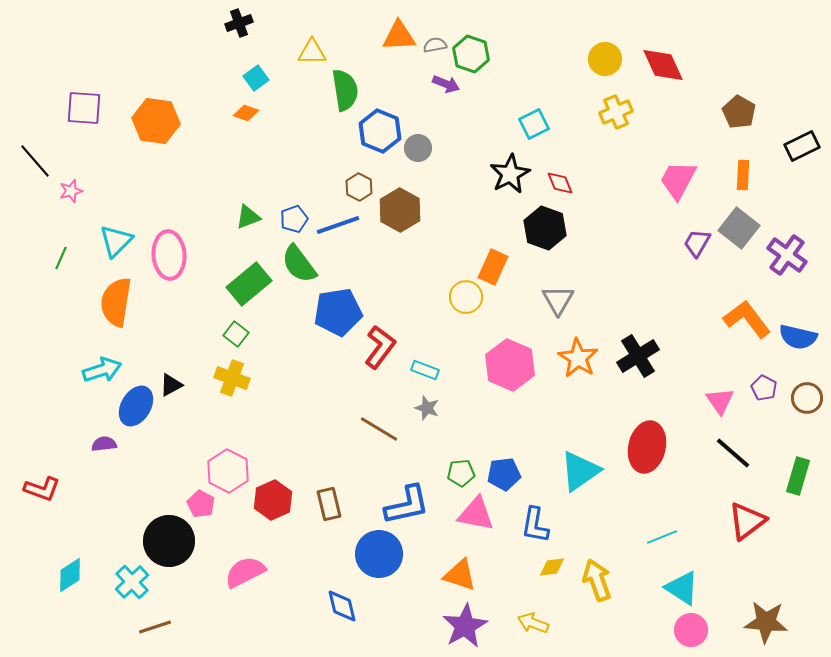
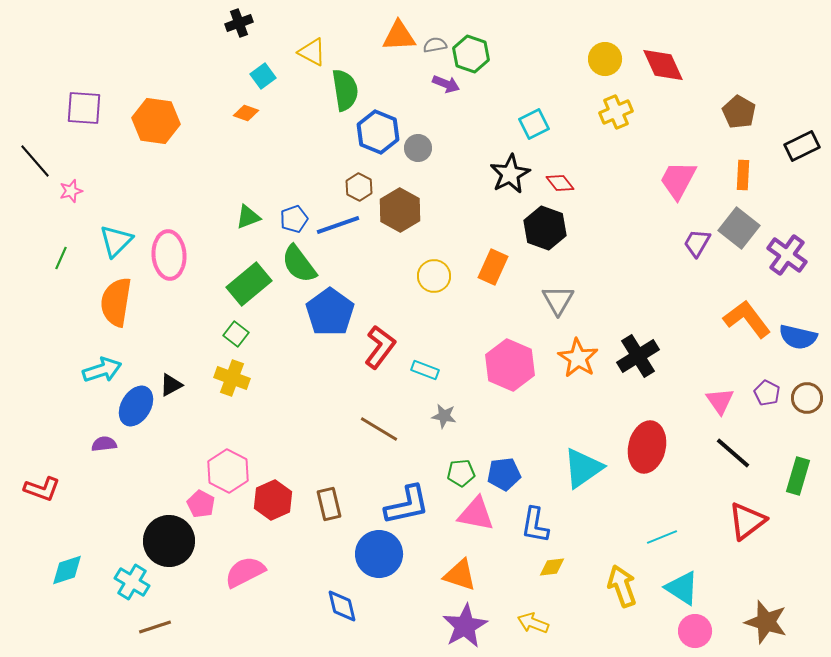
yellow triangle at (312, 52): rotated 28 degrees clockwise
cyan square at (256, 78): moved 7 px right, 2 px up
blue hexagon at (380, 131): moved 2 px left, 1 px down
red diamond at (560, 183): rotated 16 degrees counterclockwise
yellow circle at (466, 297): moved 32 px left, 21 px up
blue pentagon at (338, 312): moved 8 px left; rotated 27 degrees counterclockwise
purple pentagon at (764, 388): moved 3 px right, 5 px down
gray star at (427, 408): moved 17 px right, 8 px down; rotated 10 degrees counterclockwise
cyan triangle at (580, 471): moved 3 px right, 3 px up
cyan diamond at (70, 575): moved 3 px left, 5 px up; rotated 15 degrees clockwise
yellow arrow at (597, 580): moved 25 px right, 6 px down
cyan cross at (132, 582): rotated 16 degrees counterclockwise
brown star at (766, 622): rotated 12 degrees clockwise
pink circle at (691, 630): moved 4 px right, 1 px down
